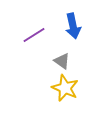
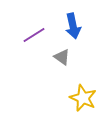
gray triangle: moved 4 px up
yellow star: moved 18 px right, 10 px down
